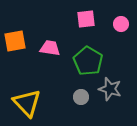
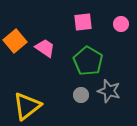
pink square: moved 3 px left, 3 px down
orange square: rotated 30 degrees counterclockwise
pink trapezoid: moved 5 px left; rotated 25 degrees clockwise
gray star: moved 1 px left, 2 px down
gray circle: moved 2 px up
yellow triangle: moved 3 px down; rotated 36 degrees clockwise
